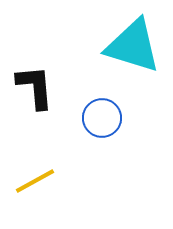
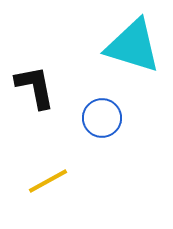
black L-shape: rotated 6 degrees counterclockwise
yellow line: moved 13 px right
